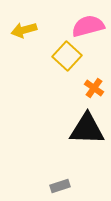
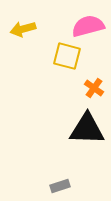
yellow arrow: moved 1 px left, 1 px up
yellow square: rotated 28 degrees counterclockwise
